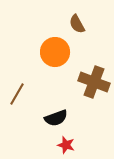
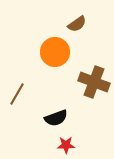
brown semicircle: rotated 96 degrees counterclockwise
red star: rotated 18 degrees counterclockwise
